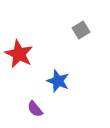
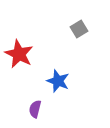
gray square: moved 2 px left, 1 px up
purple semicircle: rotated 54 degrees clockwise
